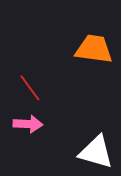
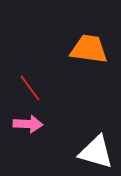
orange trapezoid: moved 5 px left
